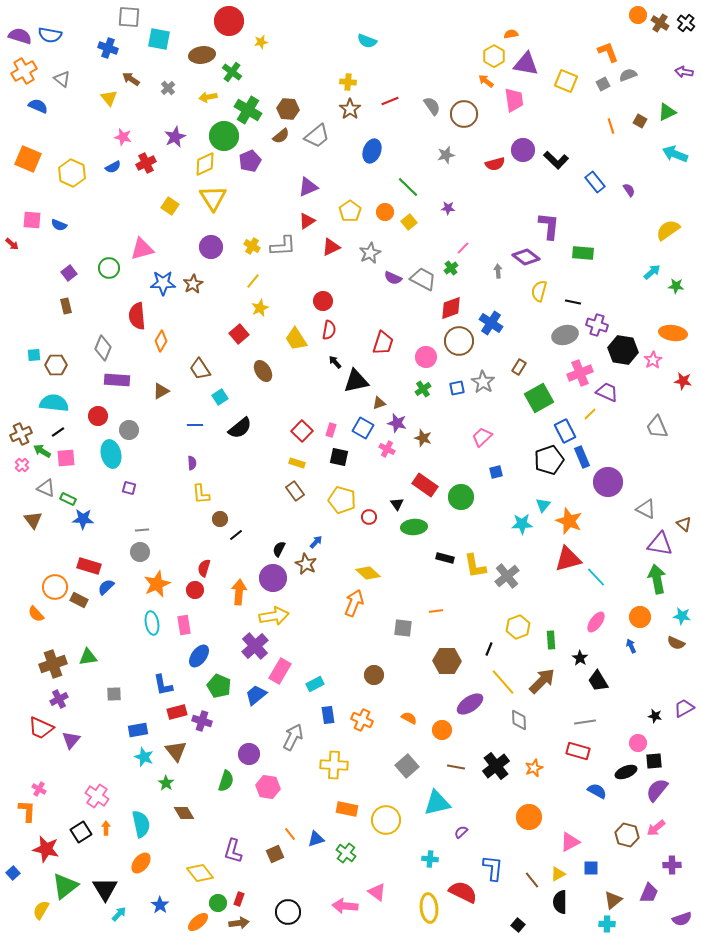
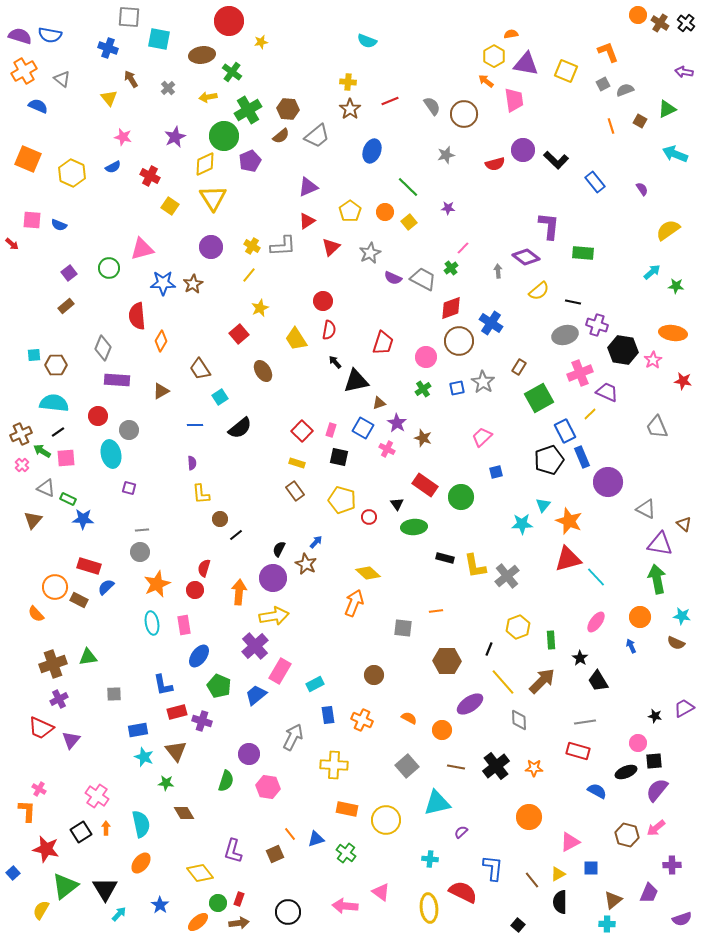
gray semicircle at (628, 75): moved 3 px left, 15 px down
brown arrow at (131, 79): rotated 24 degrees clockwise
yellow square at (566, 81): moved 10 px up
green cross at (248, 110): rotated 28 degrees clockwise
green triangle at (667, 112): moved 3 px up
red cross at (146, 163): moved 4 px right, 13 px down; rotated 36 degrees counterclockwise
purple semicircle at (629, 190): moved 13 px right, 1 px up
red triangle at (331, 247): rotated 18 degrees counterclockwise
yellow line at (253, 281): moved 4 px left, 6 px up
yellow semicircle at (539, 291): rotated 145 degrees counterclockwise
brown rectangle at (66, 306): rotated 63 degrees clockwise
purple star at (397, 423): rotated 18 degrees clockwise
brown triangle at (33, 520): rotated 18 degrees clockwise
orange star at (534, 768): rotated 24 degrees clockwise
green star at (166, 783): rotated 28 degrees counterclockwise
pink triangle at (377, 892): moved 4 px right
